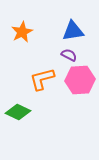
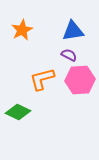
orange star: moved 2 px up
